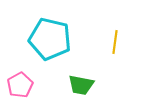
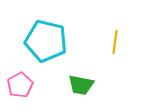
cyan pentagon: moved 4 px left, 2 px down
